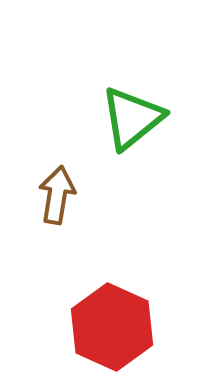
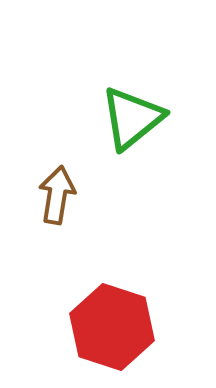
red hexagon: rotated 6 degrees counterclockwise
